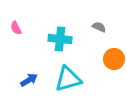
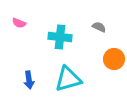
pink semicircle: moved 3 px right, 5 px up; rotated 40 degrees counterclockwise
cyan cross: moved 2 px up
blue arrow: rotated 114 degrees clockwise
